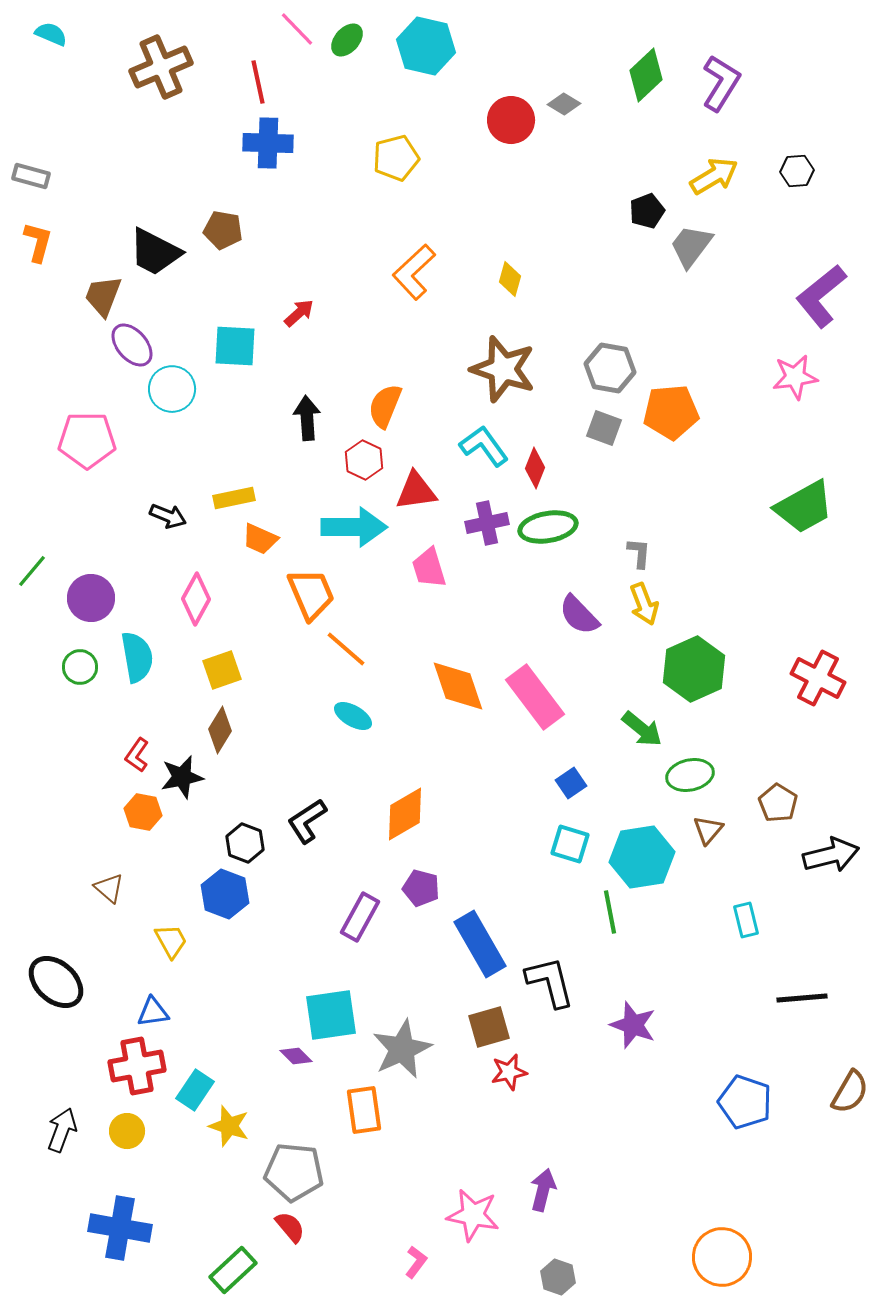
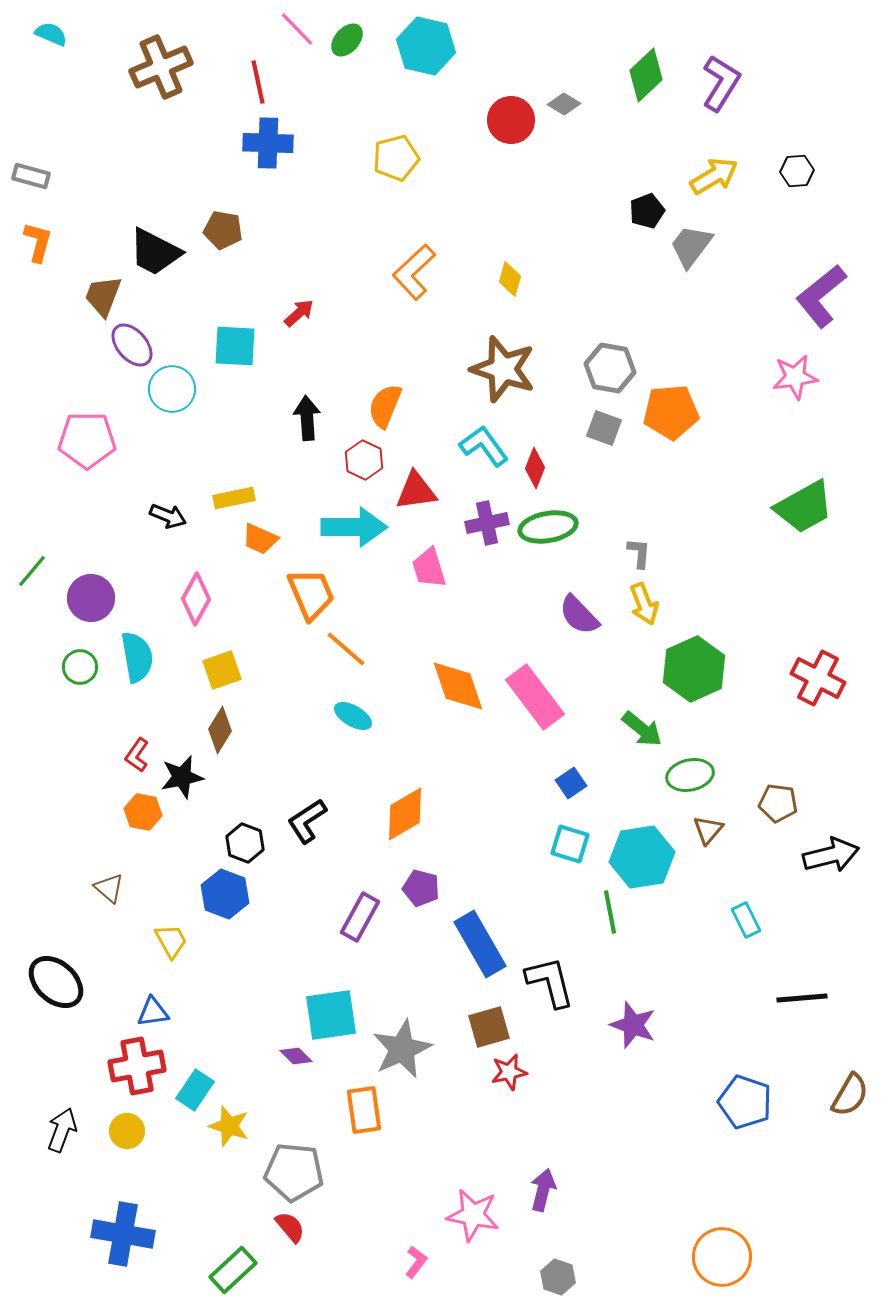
brown pentagon at (778, 803): rotated 24 degrees counterclockwise
cyan rectangle at (746, 920): rotated 12 degrees counterclockwise
brown semicircle at (850, 1092): moved 3 px down
blue cross at (120, 1228): moved 3 px right, 6 px down
